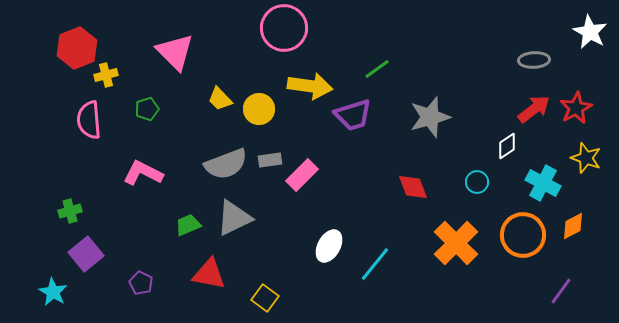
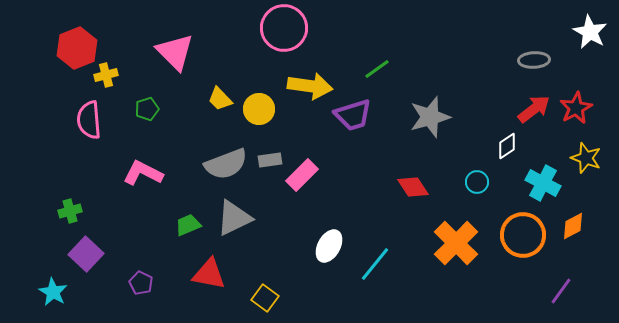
red diamond: rotated 12 degrees counterclockwise
purple square: rotated 8 degrees counterclockwise
